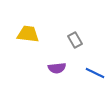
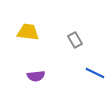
yellow trapezoid: moved 2 px up
purple semicircle: moved 21 px left, 8 px down
